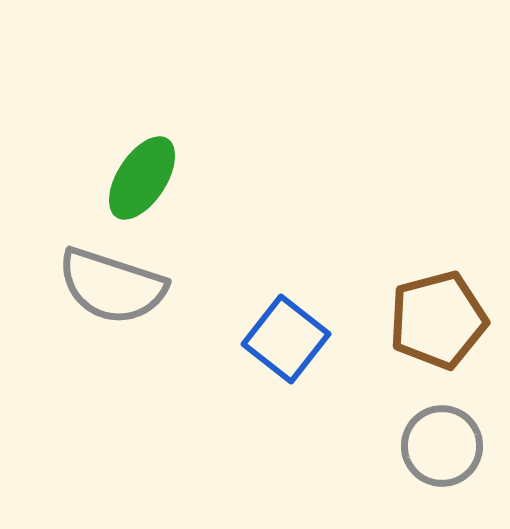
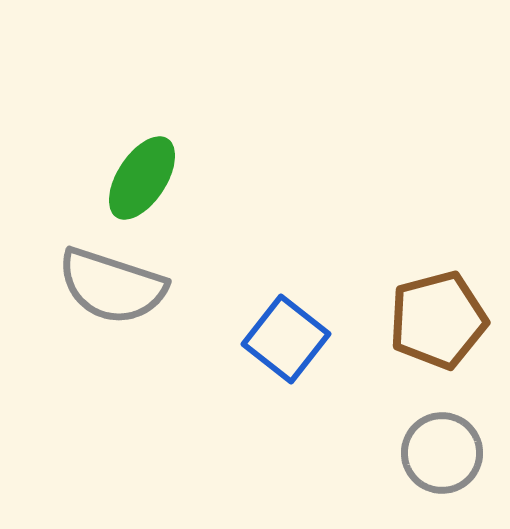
gray circle: moved 7 px down
